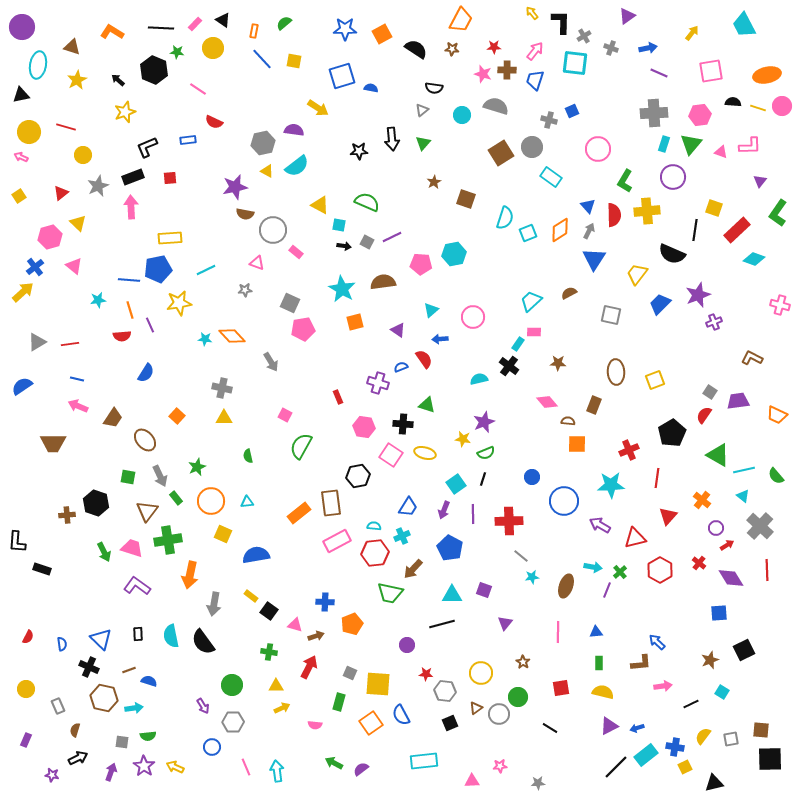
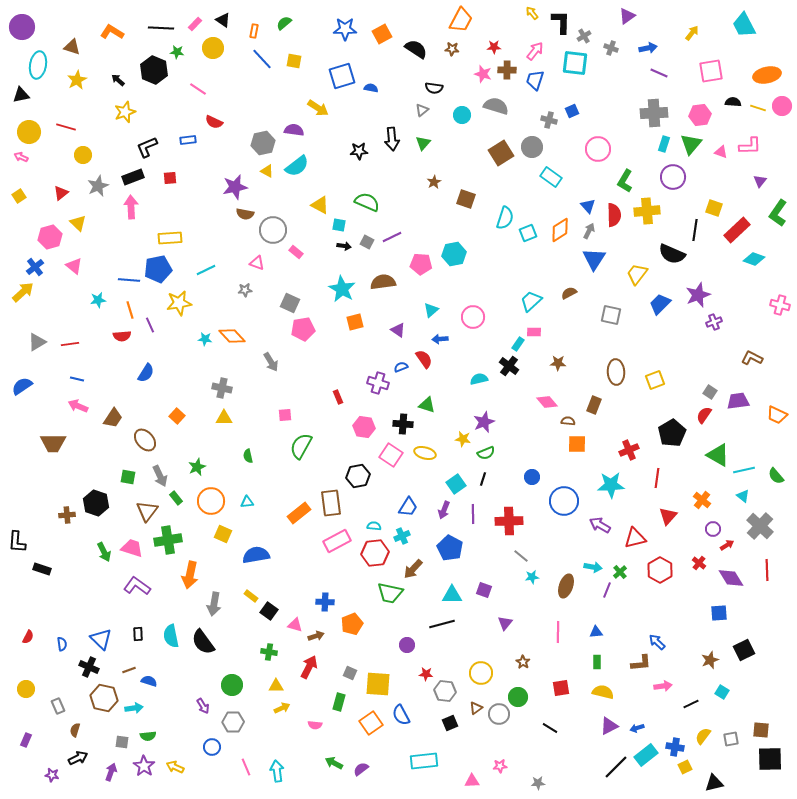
pink square at (285, 415): rotated 32 degrees counterclockwise
purple circle at (716, 528): moved 3 px left, 1 px down
green rectangle at (599, 663): moved 2 px left, 1 px up
